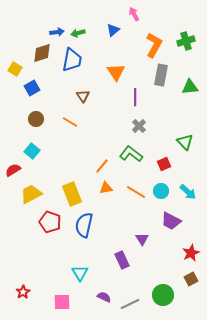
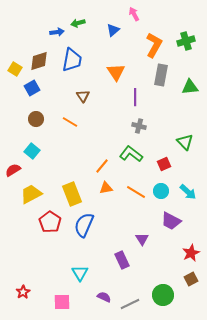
green arrow at (78, 33): moved 10 px up
brown diamond at (42, 53): moved 3 px left, 8 px down
gray cross at (139, 126): rotated 32 degrees counterclockwise
red pentagon at (50, 222): rotated 15 degrees clockwise
blue semicircle at (84, 225): rotated 10 degrees clockwise
